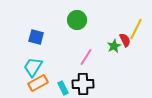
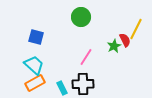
green circle: moved 4 px right, 3 px up
cyan trapezoid: moved 1 px right, 2 px up; rotated 100 degrees clockwise
orange rectangle: moved 3 px left
cyan rectangle: moved 1 px left
